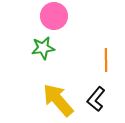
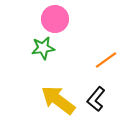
pink circle: moved 1 px right, 3 px down
orange line: rotated 55 degrees clockwise
yellow arrow: rotated 12 degrees counterclockwise
